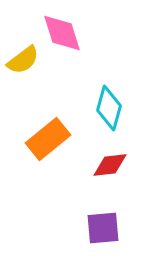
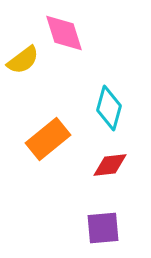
pink diamond: moved 2 px right
